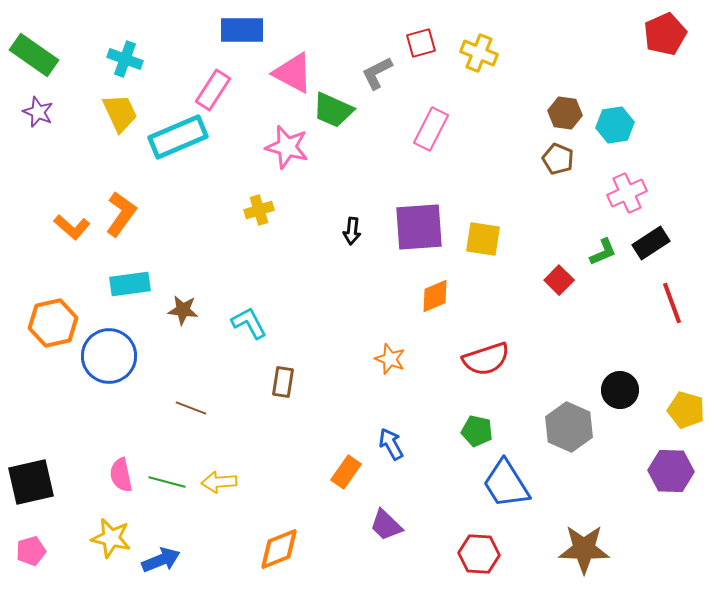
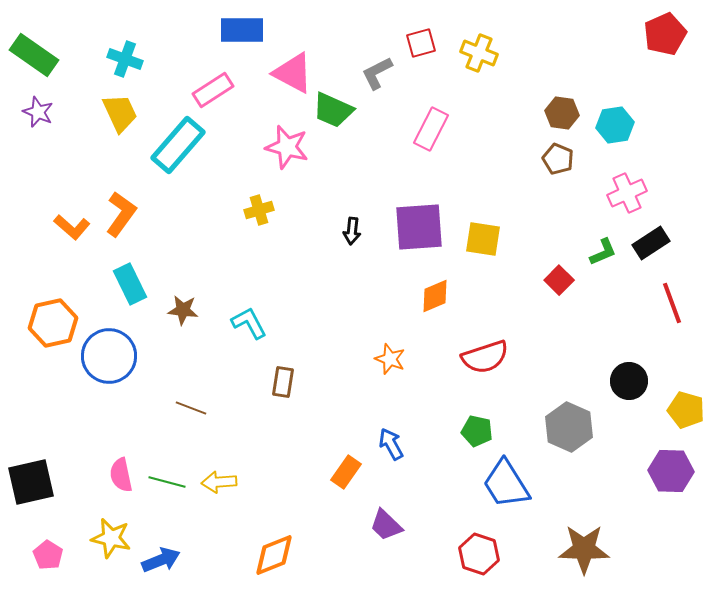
pink rectangle at (213, 90): rotated 24 degrees clockwise
brown hexagon at (565, 113): moved 3 px left
cyan rectangle at (178, 137): moved 8 px down; rotated 26 degrees counterclockwise
cyan rectangle at (130, 284): rotated 72 degrees clockwise
red semicircle at (486, 359): moved 1 px left, 2 px up
black circle at (620, 390): moved 9 px right, 9 px up
orange diamond at (279, 549): moved 5 px left, 6 px down
pink pentagon at (31, 551): moved 17 px right, 4 px down; rotated 24 degrees counterclockwise
red hexagon at (479, 554): rotated 15 degrees clockwise
